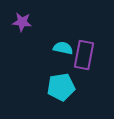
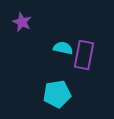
purple star: rotated 18 degrees clockwise
cyan pentagon: moved 4 px left, 7 px down
